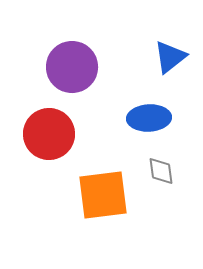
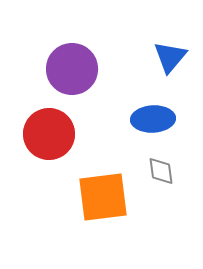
blue triangle: rotated 12 degrees counterclockwise
purple circle: moved 2 px down
blue ellipse: moved 4 px right, 1 px down
orange square: moved 2 px down
